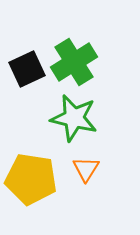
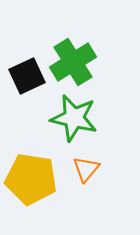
green cross: moved 1 px left
black square: moved 7 px down
orange triangle: rotated 8 degrees clockwise
